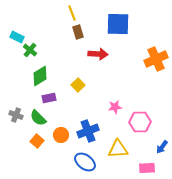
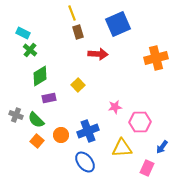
blue square: rotated 25 degrees counterclockwise
cyan rectangle: moved 6 px right, 4 px up
orange cross: moved 1 px up; rotated 10 degrees clockwise
green semicircle: moved 2 px left, 2 px down
yellow triangle: moved 4 px right, 1 px up
blue ellipse: rotated 15 degrees clockwise
pink rectangle: rotated 63 degrees counterclockwise
